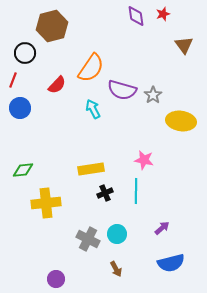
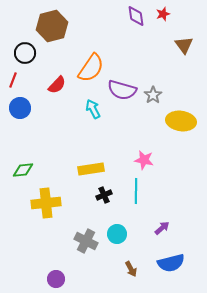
black cross: moved 1 px left, 2 px down
gray cross: moved 2 px left, 2 px down
brown arrow: moved 15 px right
